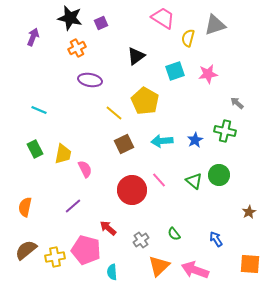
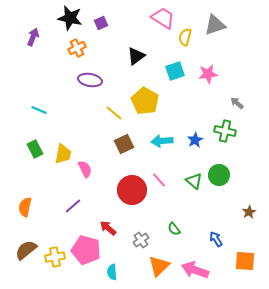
yellow semicircle: moved 3 px left, 1 px up
green semicircle: moved 5 px up
orange square: moved 5 px left, 3 px up
